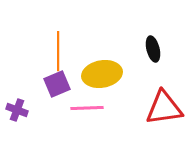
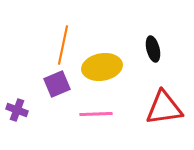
orange line: moved 5 px right, 6 px up; rotated 12 degrees clockwise
yellow ellipse: moved 7 px up
pink line: moved 9 px right, 6 px down
